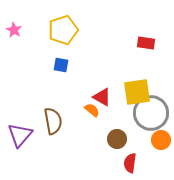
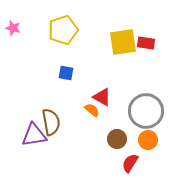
pink star: moved 1 px left, 2 px up; rotated 14 degrees counterclockwise
blue square: moved 5 px right, 8 px down
yellow square: moved 14 px left, 50 px up
gray circle: moved 5 px left, 2 px up
brown semicircle: moved 2 px left, 1 px down
purple triangle: moved 14 px right; rotated 40 degrees clockwise
orange circle: moved 13 px left
red semicircle: rotated 24 degrees clockwise
